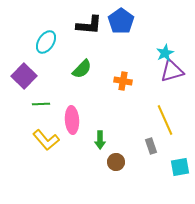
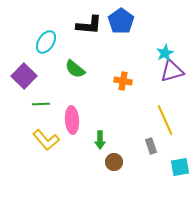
green semicircle: moved 7 px left; rotated 85 degrees clockwise
brown circle: moved 2 px left
